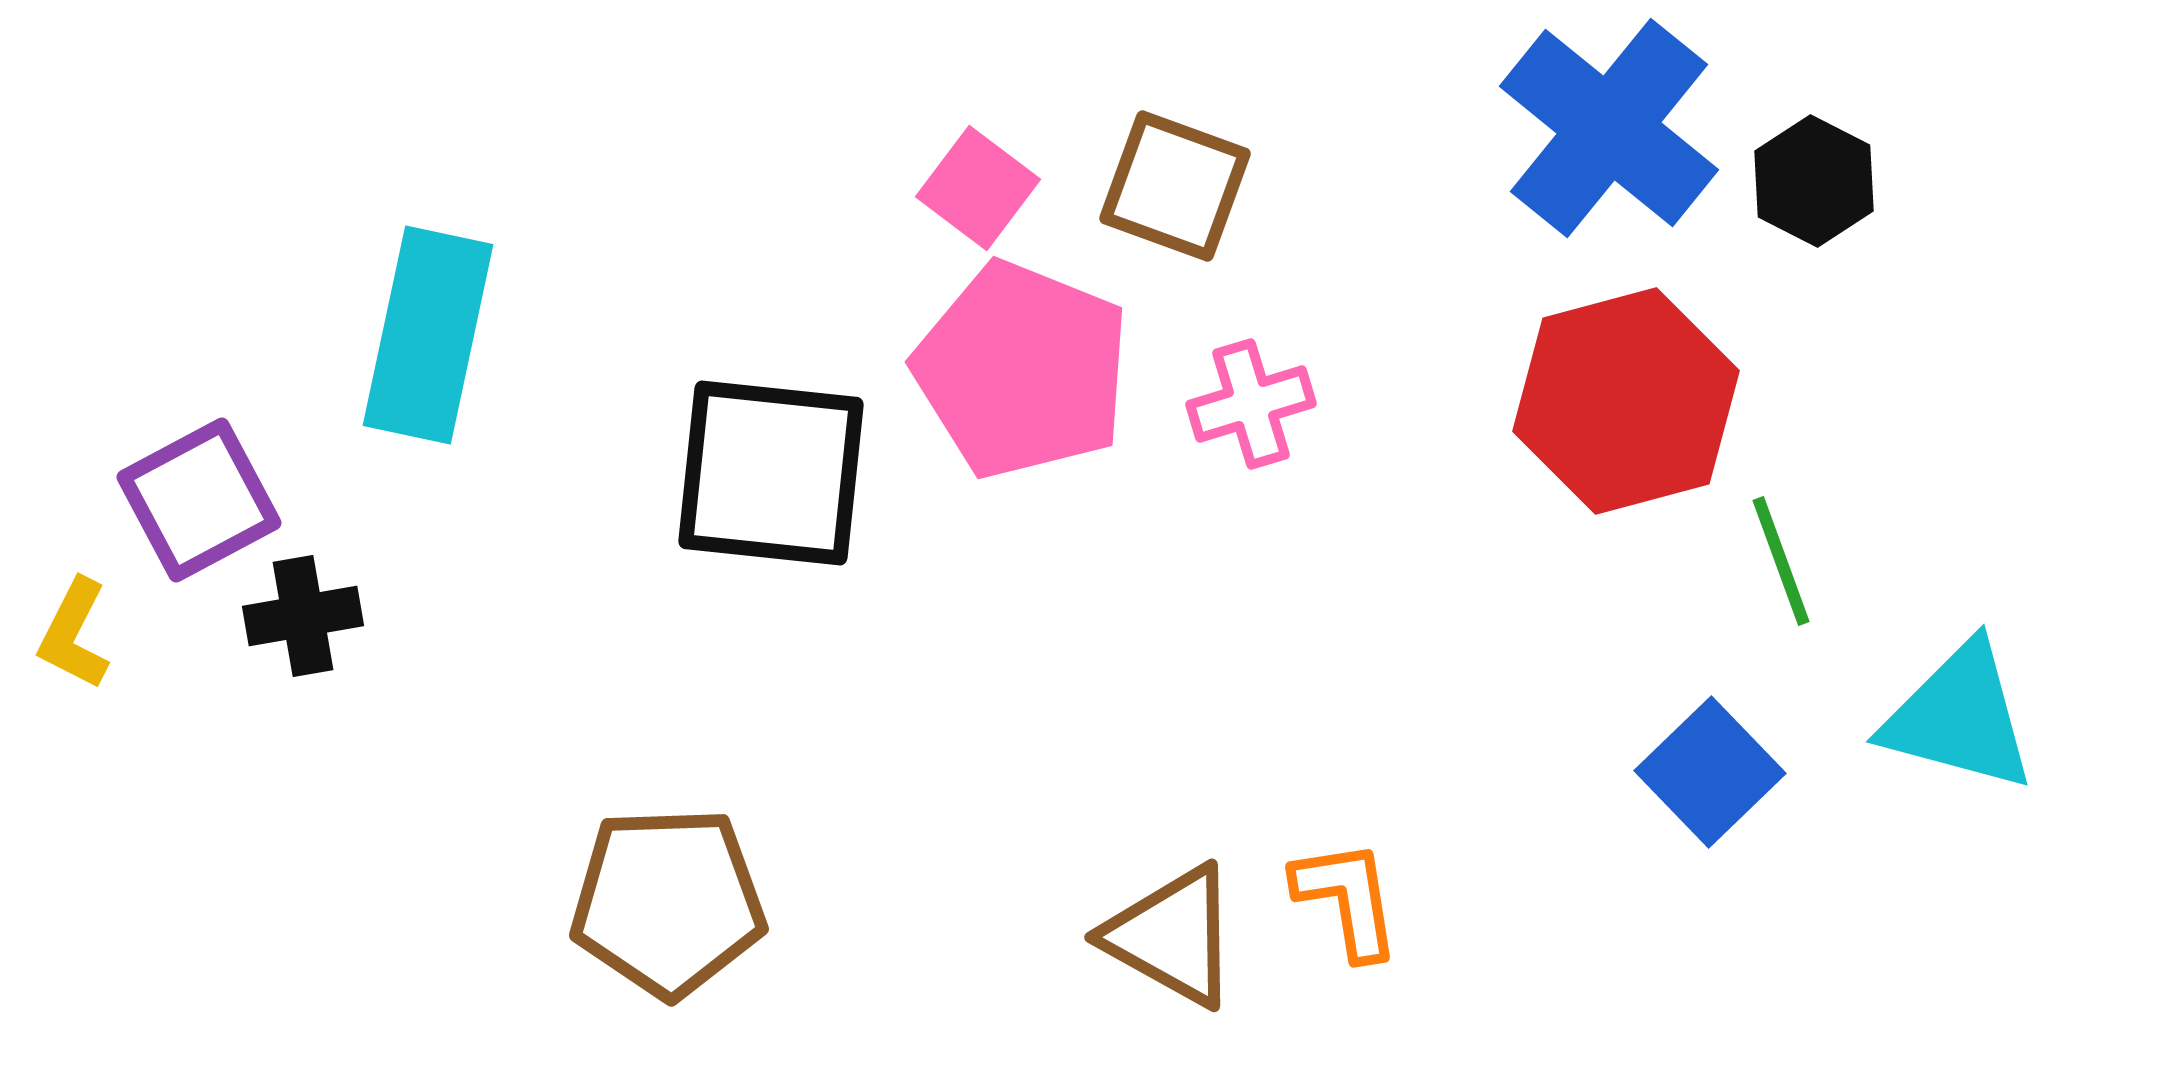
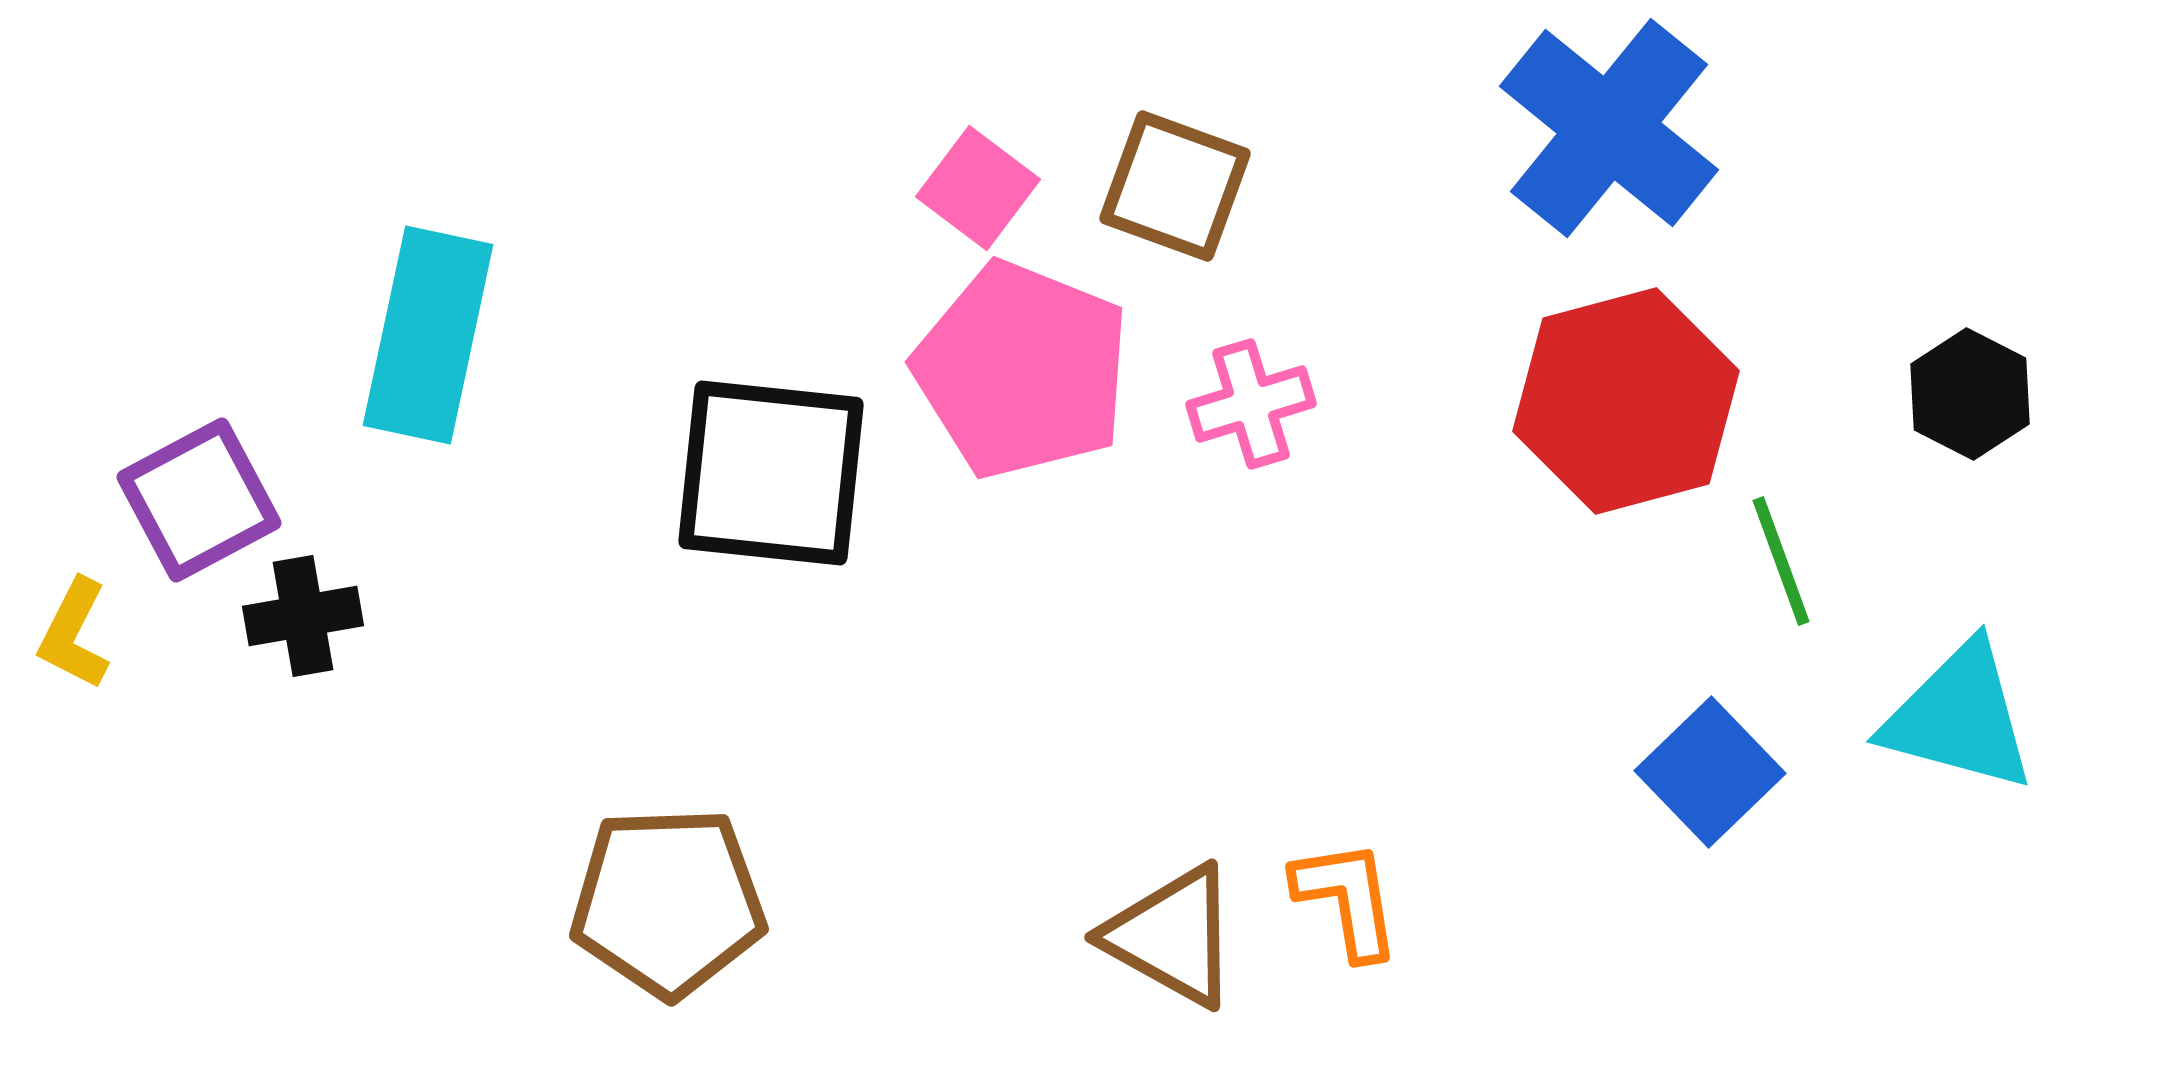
black hexagon: moved 156 px right, 213 px down
